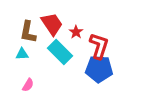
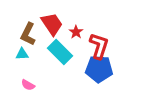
brown L-shape: moved 2 px down; rotated 15 degrees clockwise
pink semicircle: rotated 88 degrees clockwise
